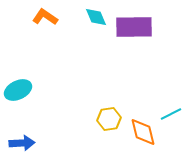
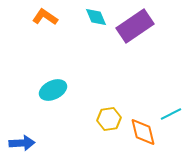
purple rectangle: moved 1 px right, 1 px up; rotated 33 degrees counterclockwise
cyan ellipse: moved 35 px right
